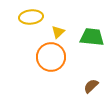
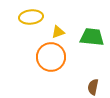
yellow triangle: rotated 24 degrees clockwise
brown semicircle: moved 2 px right, 1 px down; rotated 35 degrees counterclockwise
